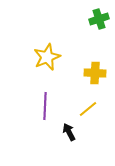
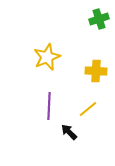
yellow cross: moved 1 px right, 2 px up
purple line: moved 4 px right
black arrow: rotated 18 degrees counterclockwise
